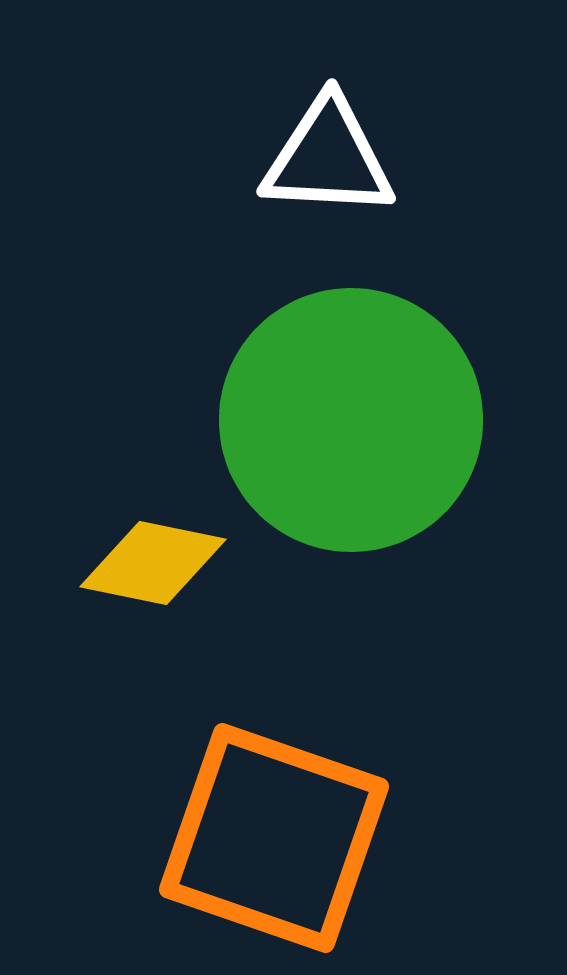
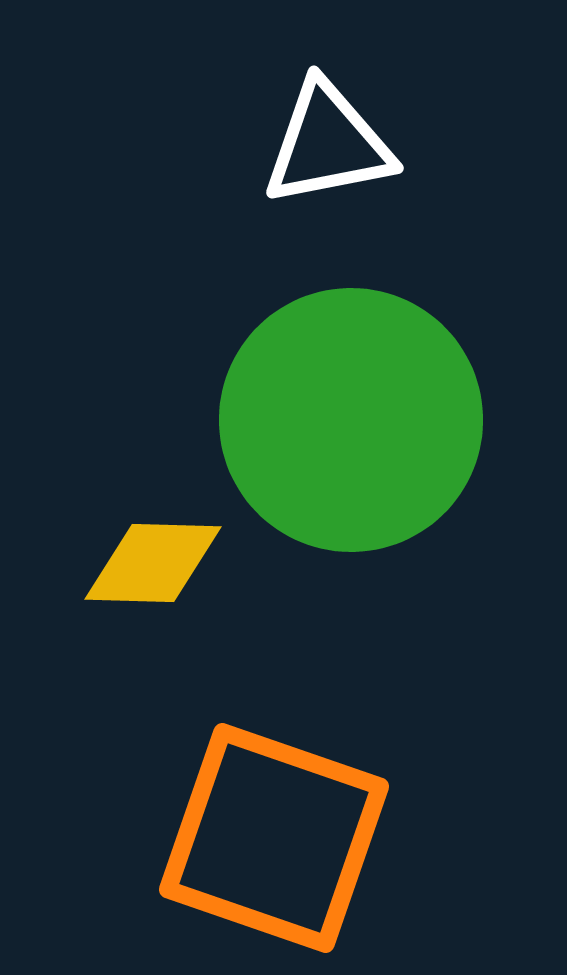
white triangle: moved 14 px up; rotated 14 degrees counterclockwise
yellow diamond: rotated 10 degrees counterclockwise
